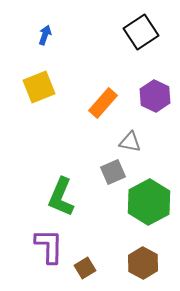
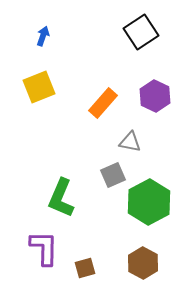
blue arrow: moved 2 px left, 1 px down
gray square: moved 3 px down
green L-shape: moved 1 px down
purple L-shape: moved 5 px left, 2 px down
brown square: rotated 15 degrees clockwise
